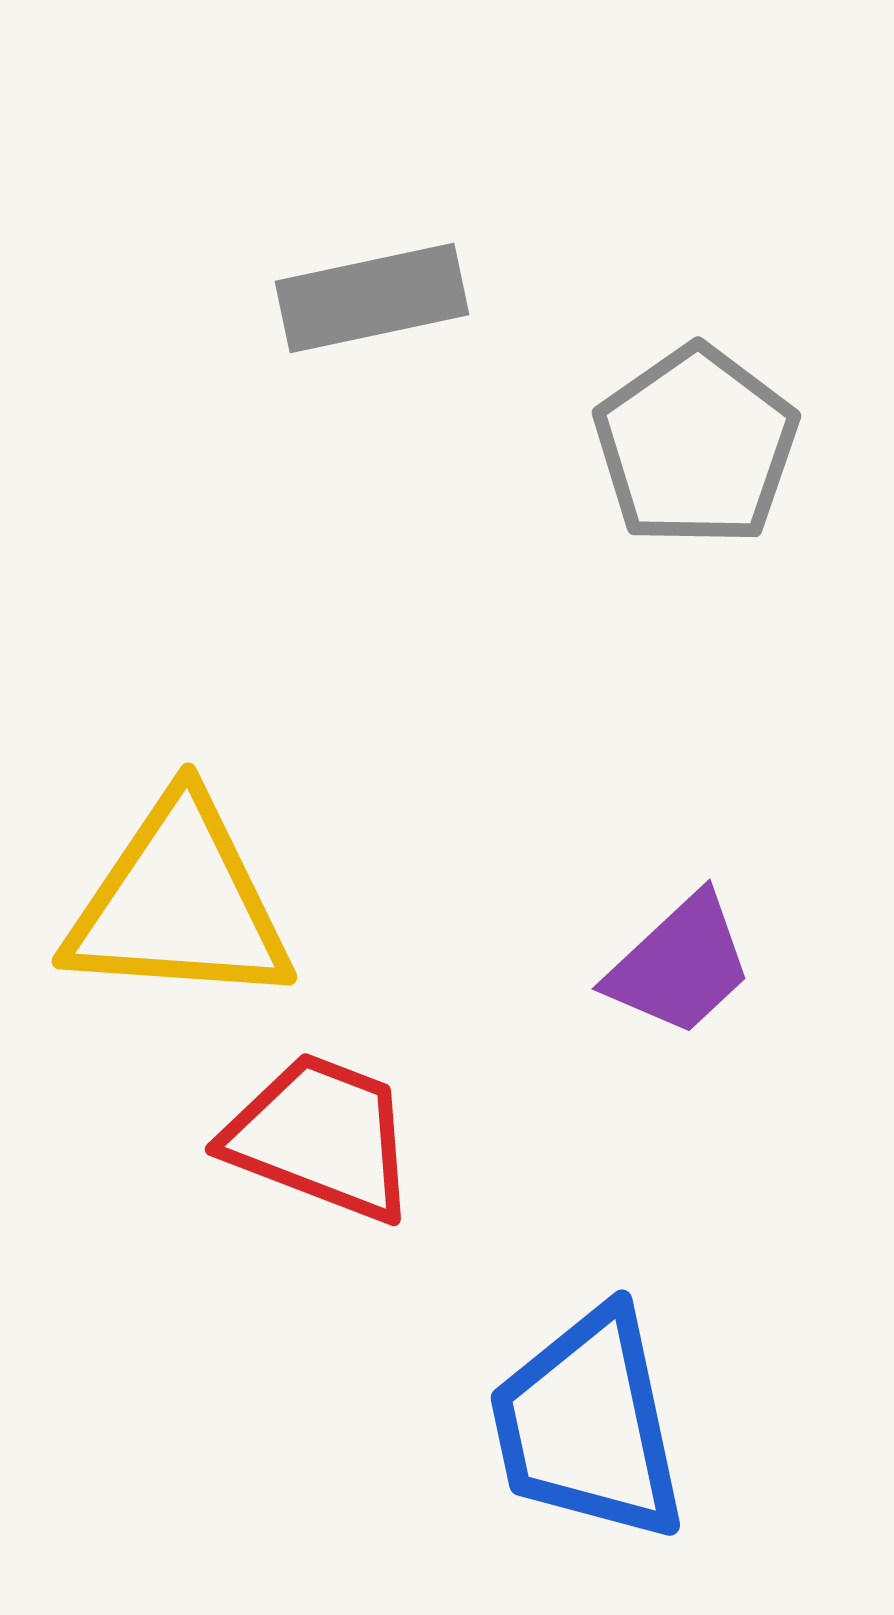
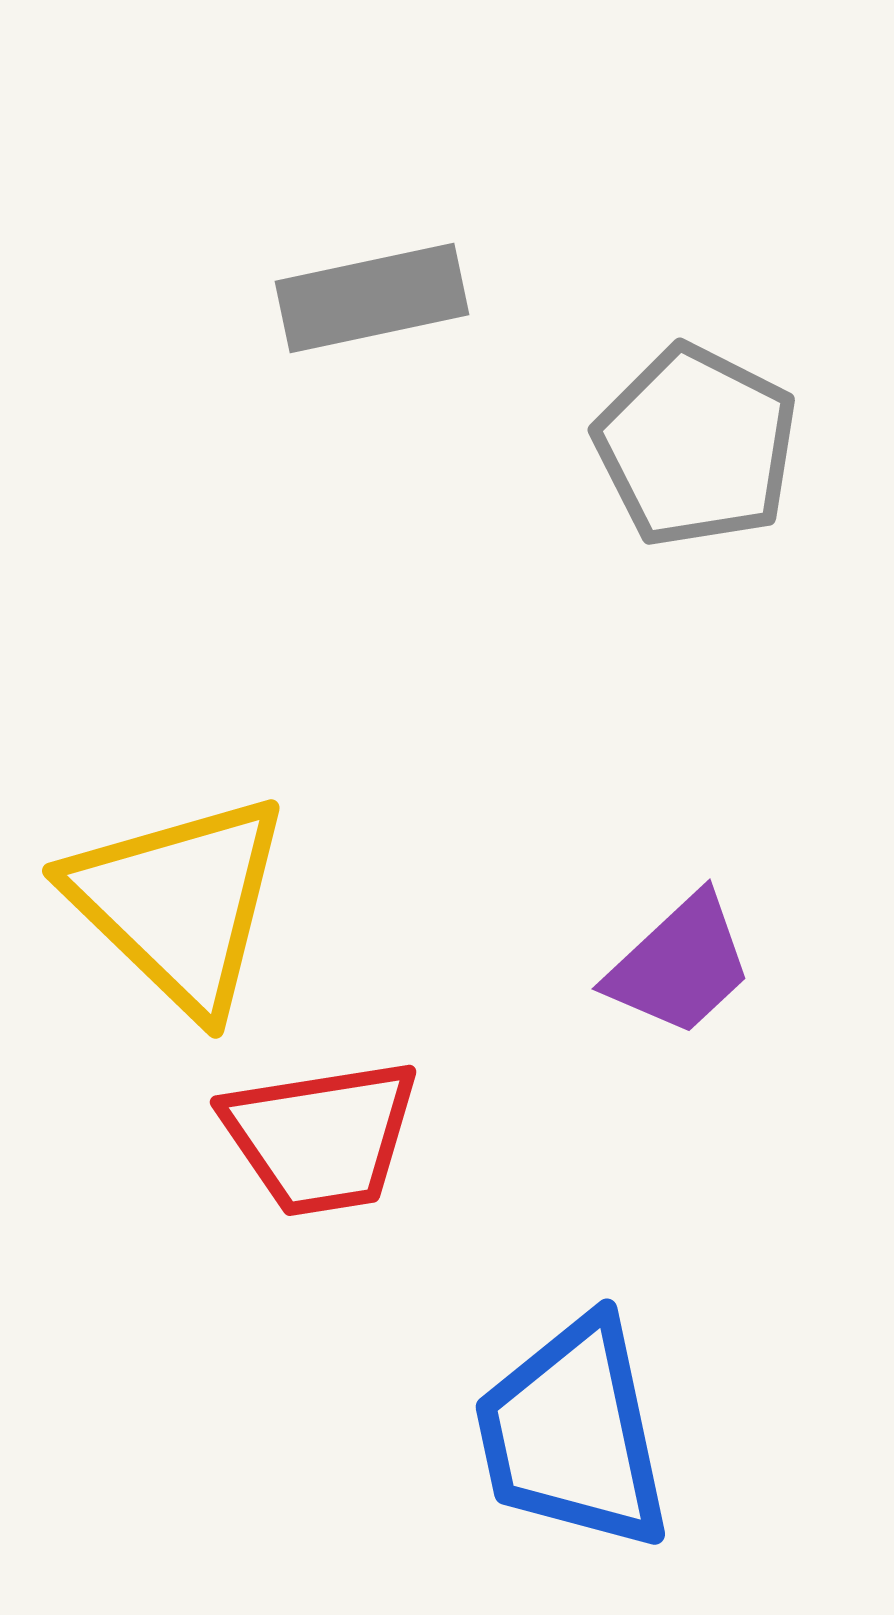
gray pentagon: rotated 10 degrees counterclockwise
yellow triangle: rotated 40 degrees clockwise
red trapezoid: rotated 150 degrees clockwise
blue trapezoid: moved 15 px left, 9 px down
